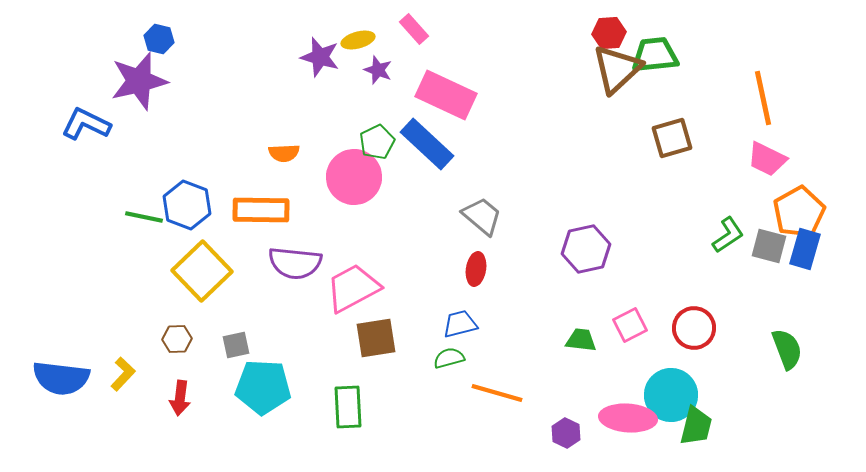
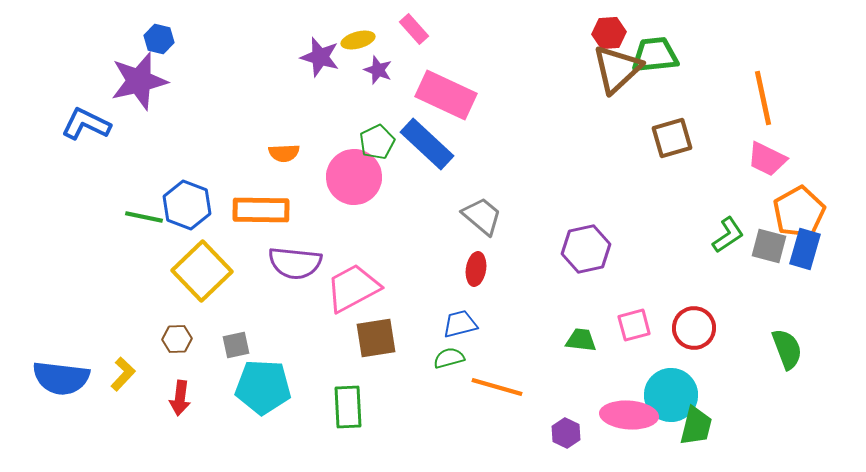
pink square at (630, 325): moved 4 px right; rotated 12 degrees clockwise
orange line at (497, 393): moved 6 px up
pink ellipse at (628, 418): moved 1 px right, 3 px up
